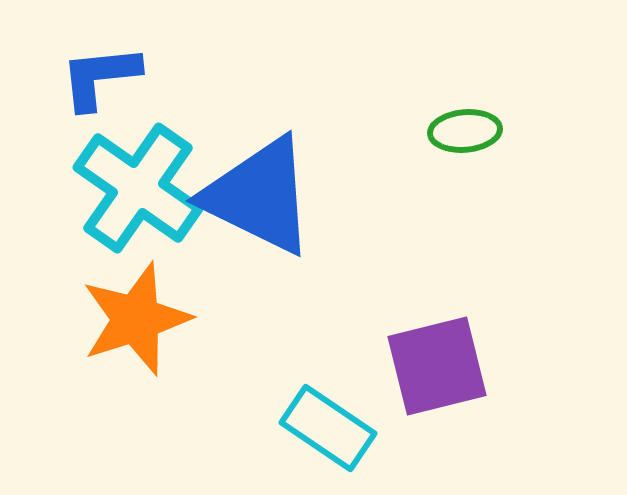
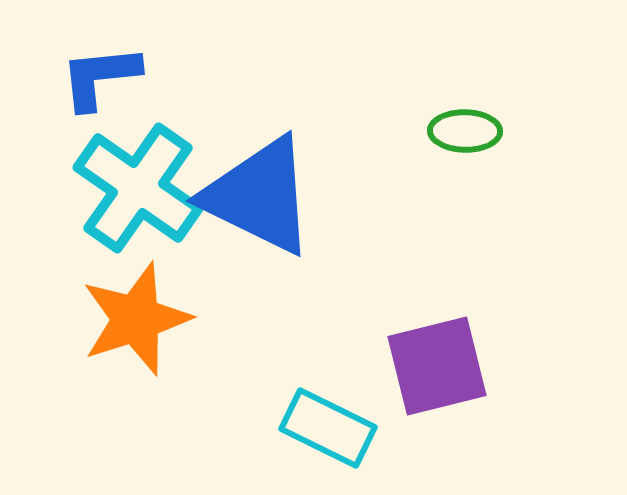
green ellipse: rotated 6 degrees clockwise
cyan rectangle: rotated 8 degrees counterclockwise
